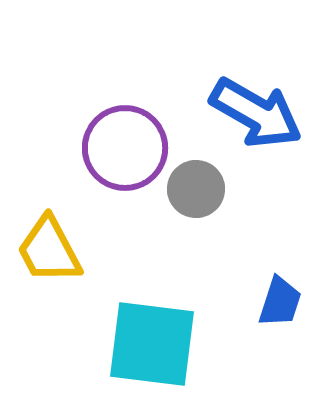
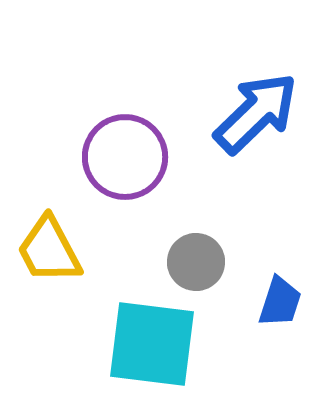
blue arrow: rotated 74 degrees counterclockwise
purple circle: moved 9 px down
gray circle: moved 73 px down
